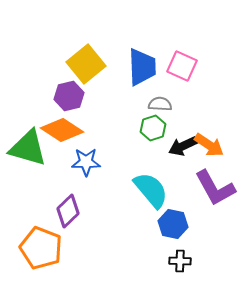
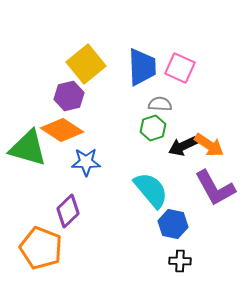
pink square: moved 2 px left, 2 px down
